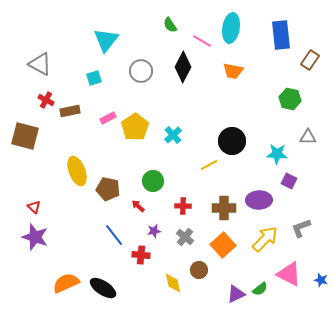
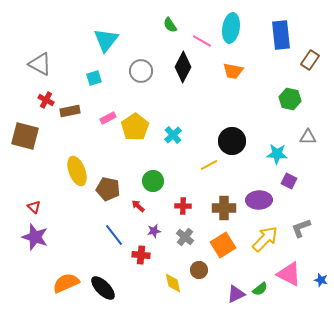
orange square at (223, 245): rotated 10 degrees clockwise
black ellipse at (103, 288): rotated 12 degrees clockwise
